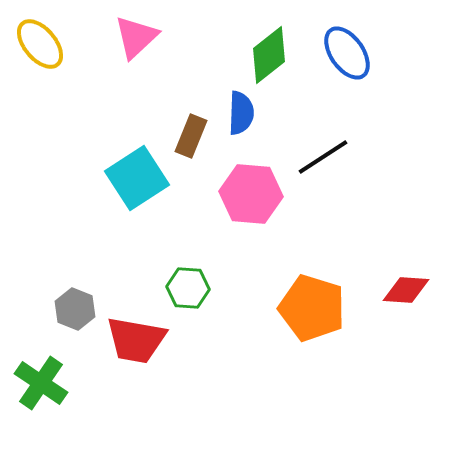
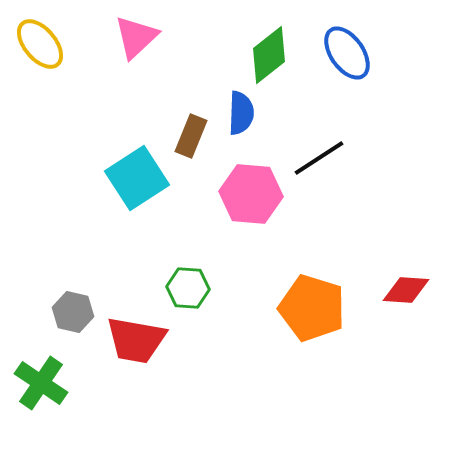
black line: moved 4 px left, 1 px down
gray hexagon: moved 2 px left, 3 px down; rotated 9 degrees counterclockwise
